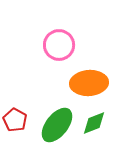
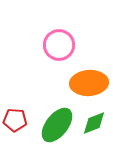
red pentagon: rotated 25 degrees counterclockwise
